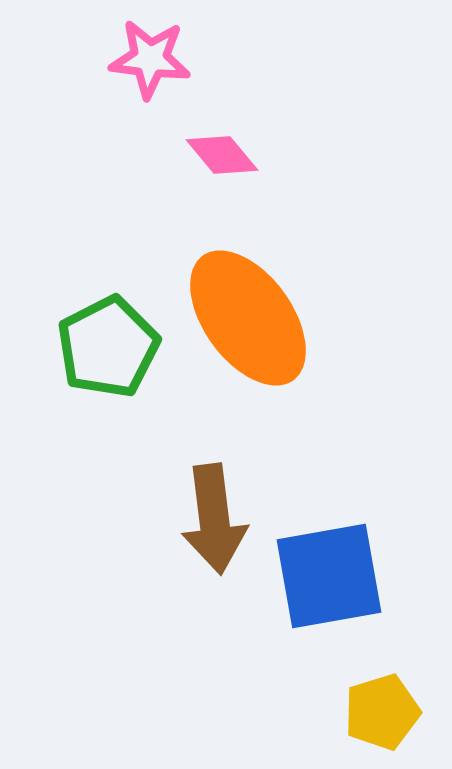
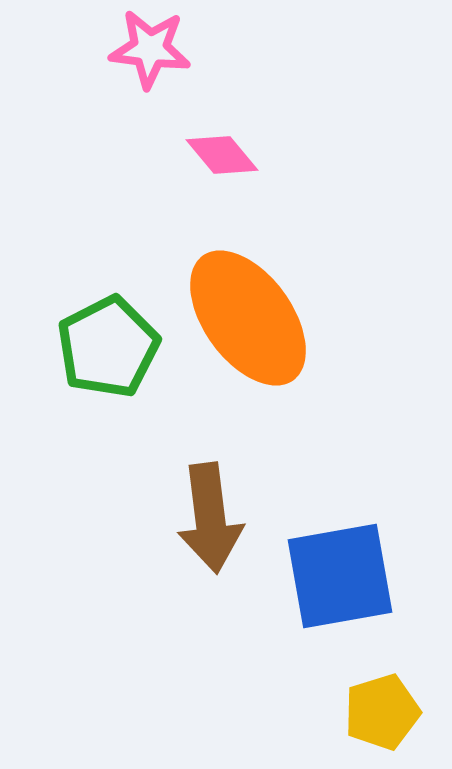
pink star: moved 10 px up
brown arrow: moved 4 px left, 1 px up
blue square: moved 11 px right
